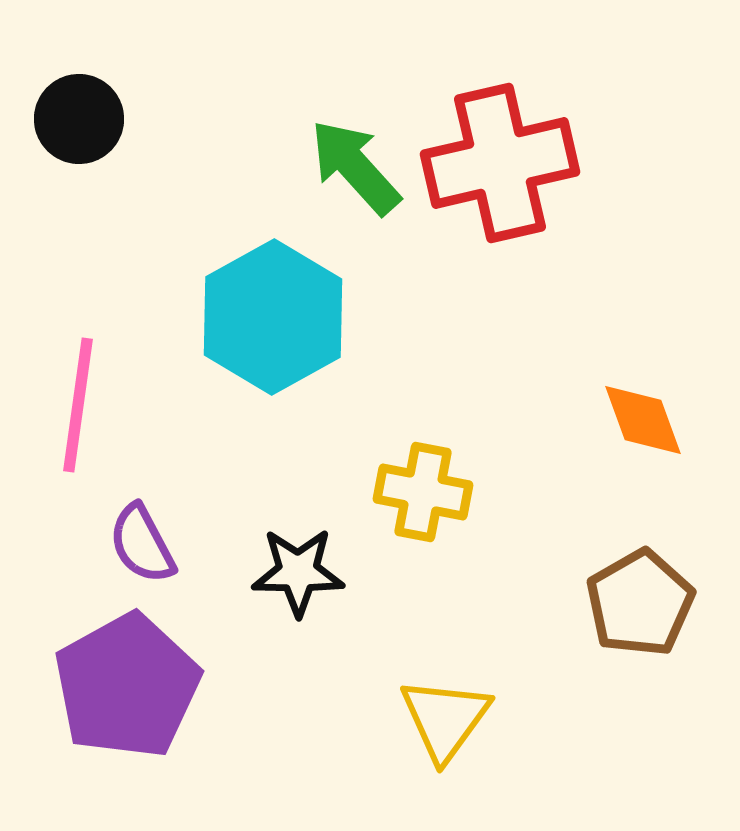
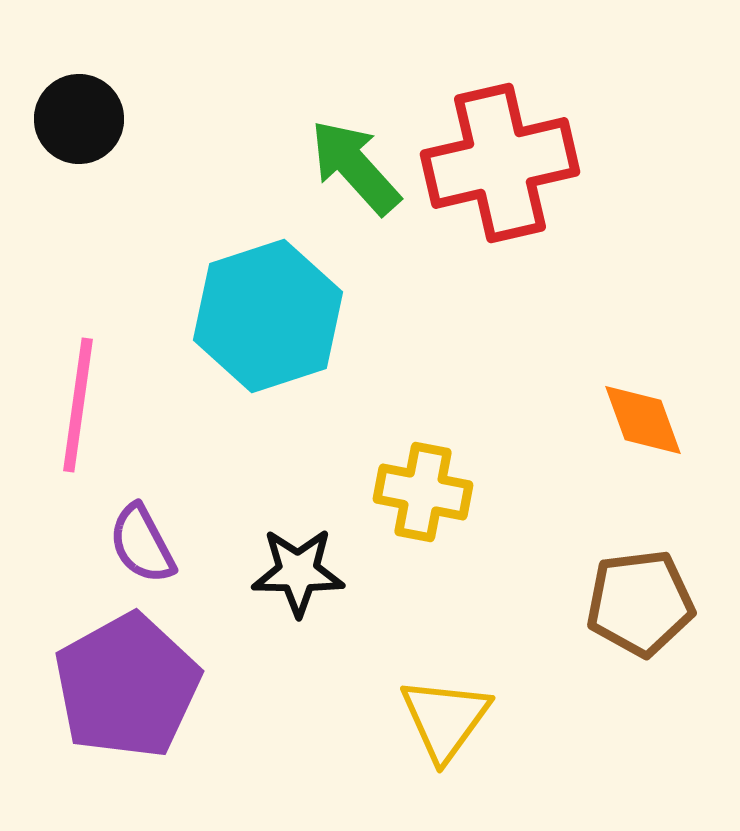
cyan hexagon: moved 5 px left, 1 px up; rotated 11 degrees clockwise
brown pentagon: rotated 23 degrees clockwise
